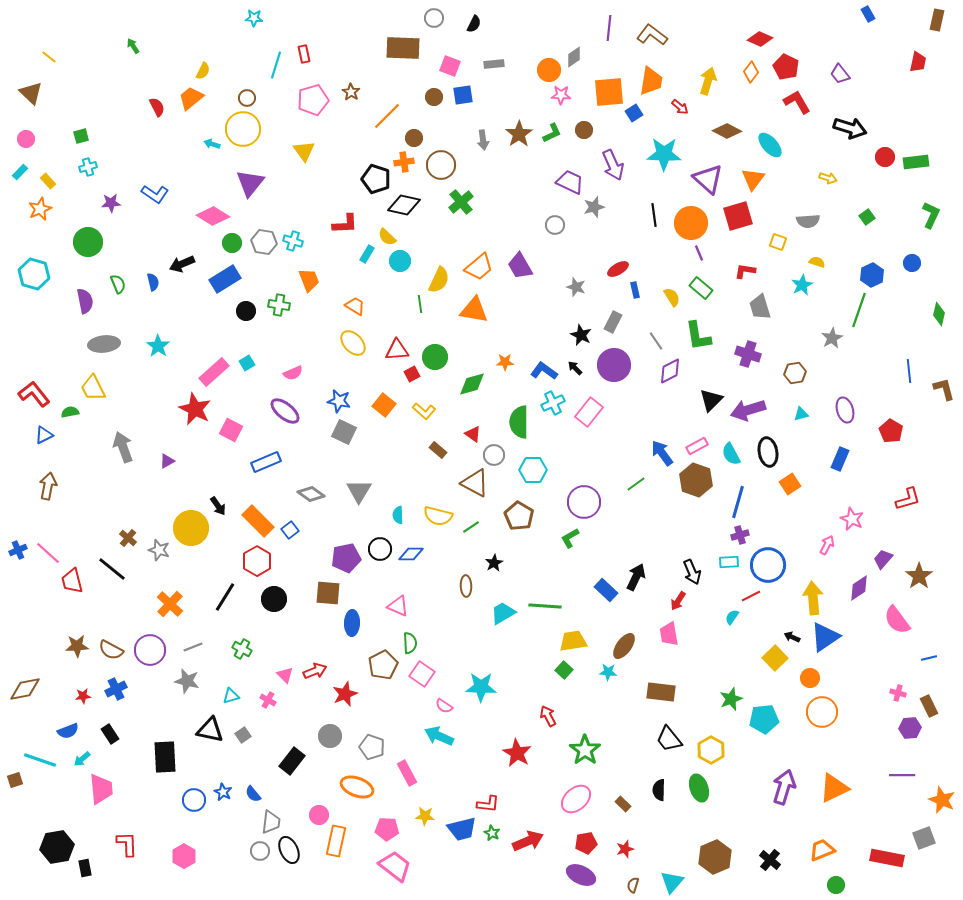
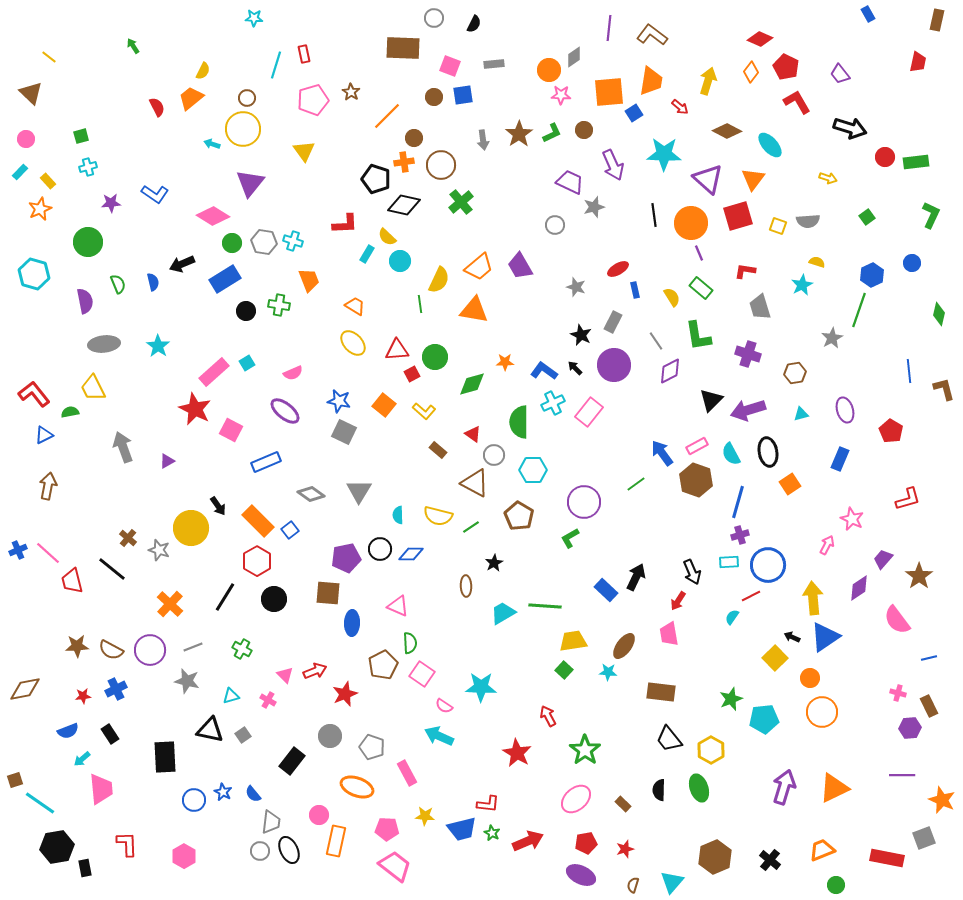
yellow square at (778, 242): moved 16 px up
cyan line at (40, 760): moved 43 px down; rotated 16 degrees clockwise
